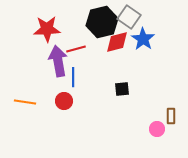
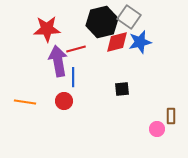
blue star: moved 3 px left, 3 px down; rotated 25 degrees clockwise
